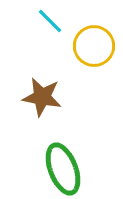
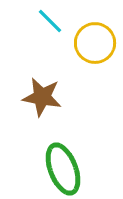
yellow circle: moved 1 px right, 3 px up
